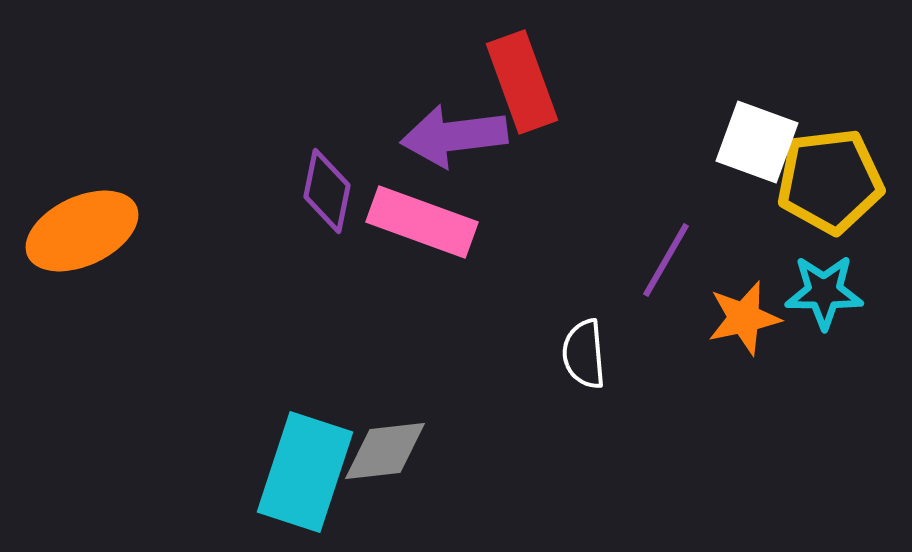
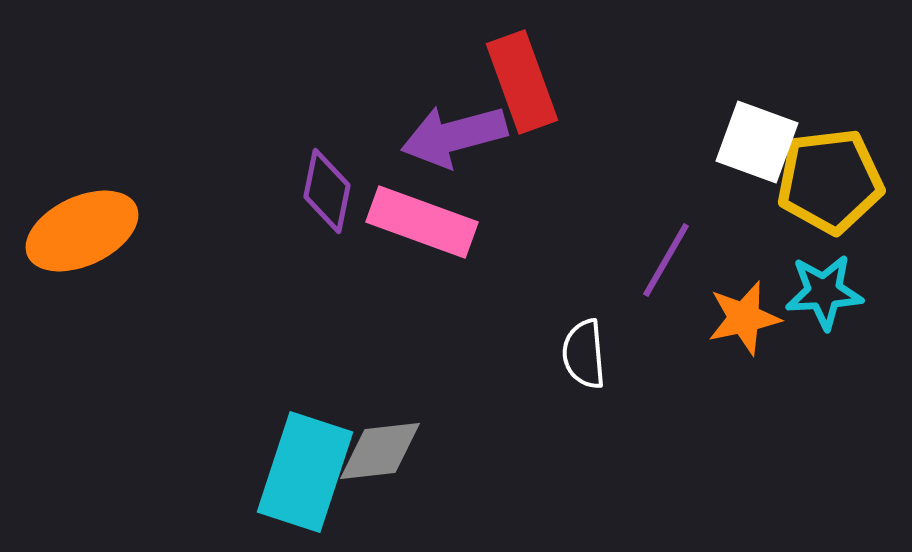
purple arrow: rotated 8 degrees counterclockwise
cyan star: rotated 4 degrees counterclockwise
gray diamond: moved 5 px left
